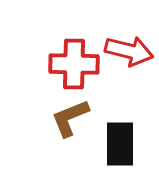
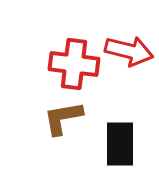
red cross: rotated 6 degrees clockwise
brown L-shape: moved 7 px left; rotated 12 degrees clockwise
